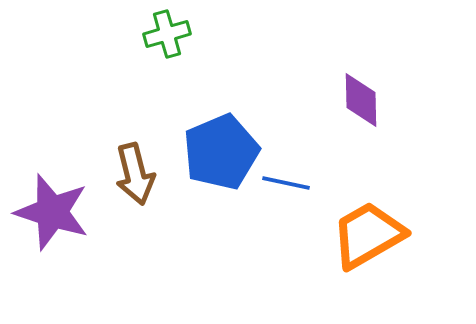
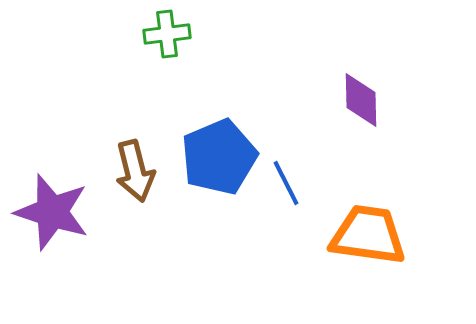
green cross: rotated 9 degrees clockwise
blue pentagon: moved 2 px left, 5 px down
brown arrow: moved 3 px up
blue line: rotated 51 degrees clockwise
orange trapezoid: rotated 38 degrees clockwise
